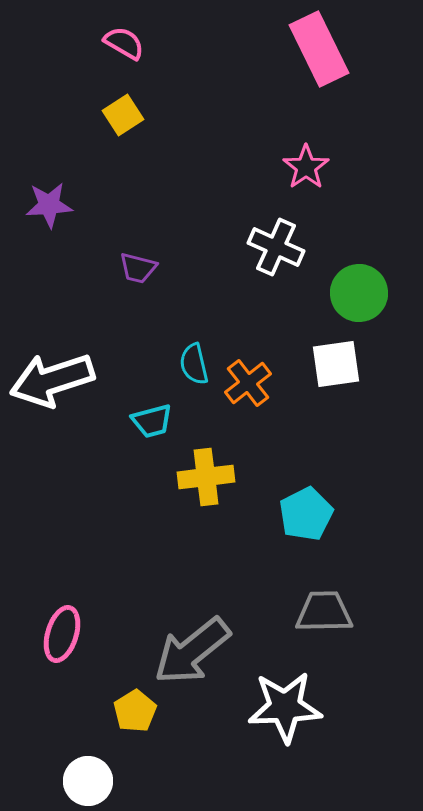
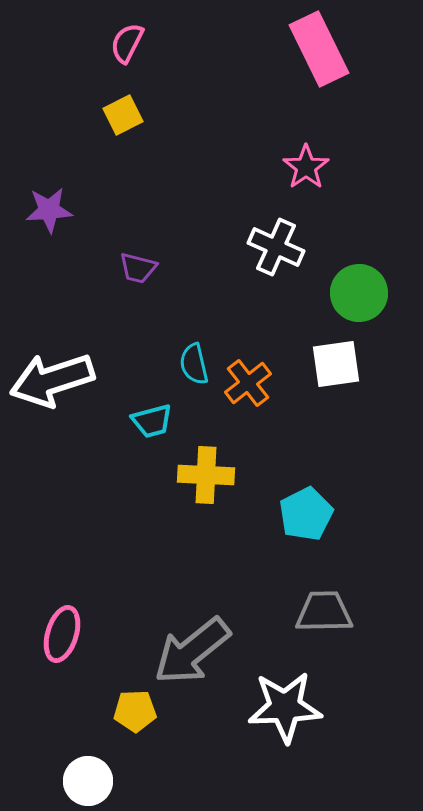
pink semicircle: moved 3 px right; rotated 93 degrees counterclockwise
yellow square: rotated 6 degrees clockwise
purple star: moved 5 px down
yellow cross: moved 2 px up; rotated 10 degrees clockwise
yellow pentagon: rotated 30 degrees clockwise
